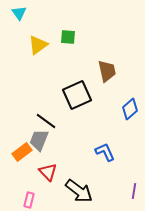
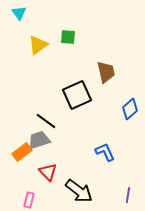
brown trapezoid: moved 1 px left, 1 px down
gray trapezoid: rotated 50 degrees clockwise
purple line: moved 6 px left, 4 px down
